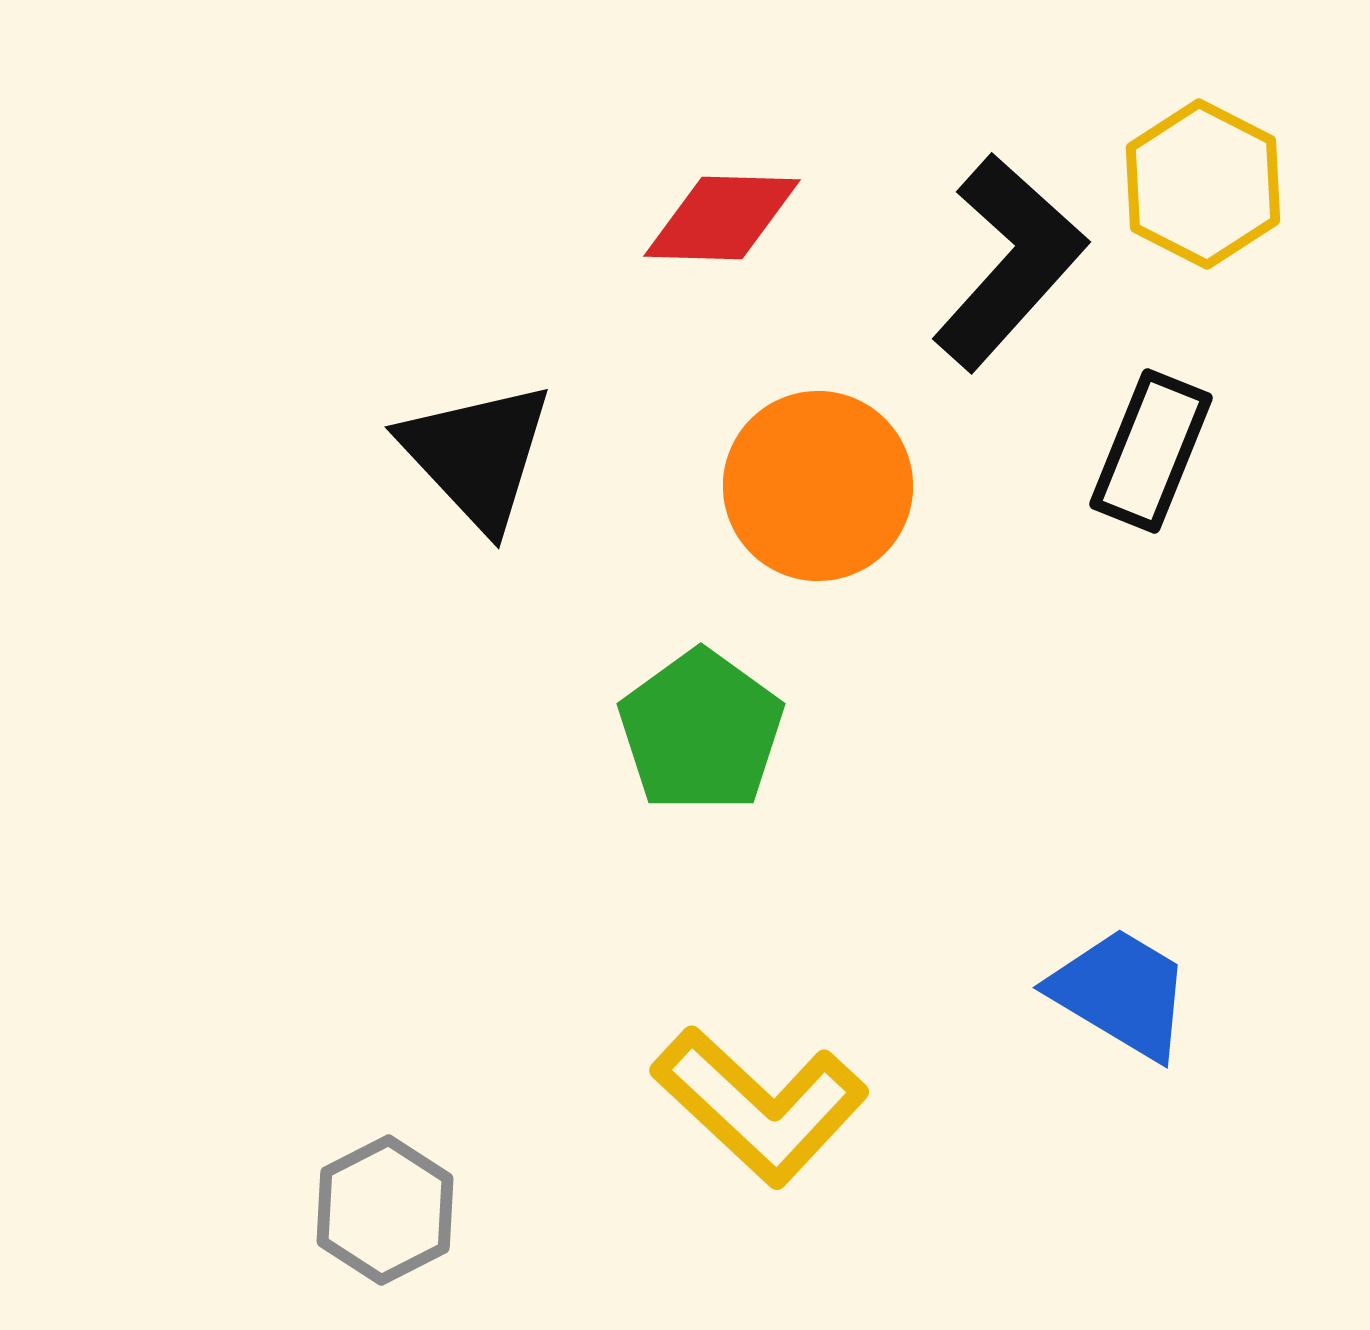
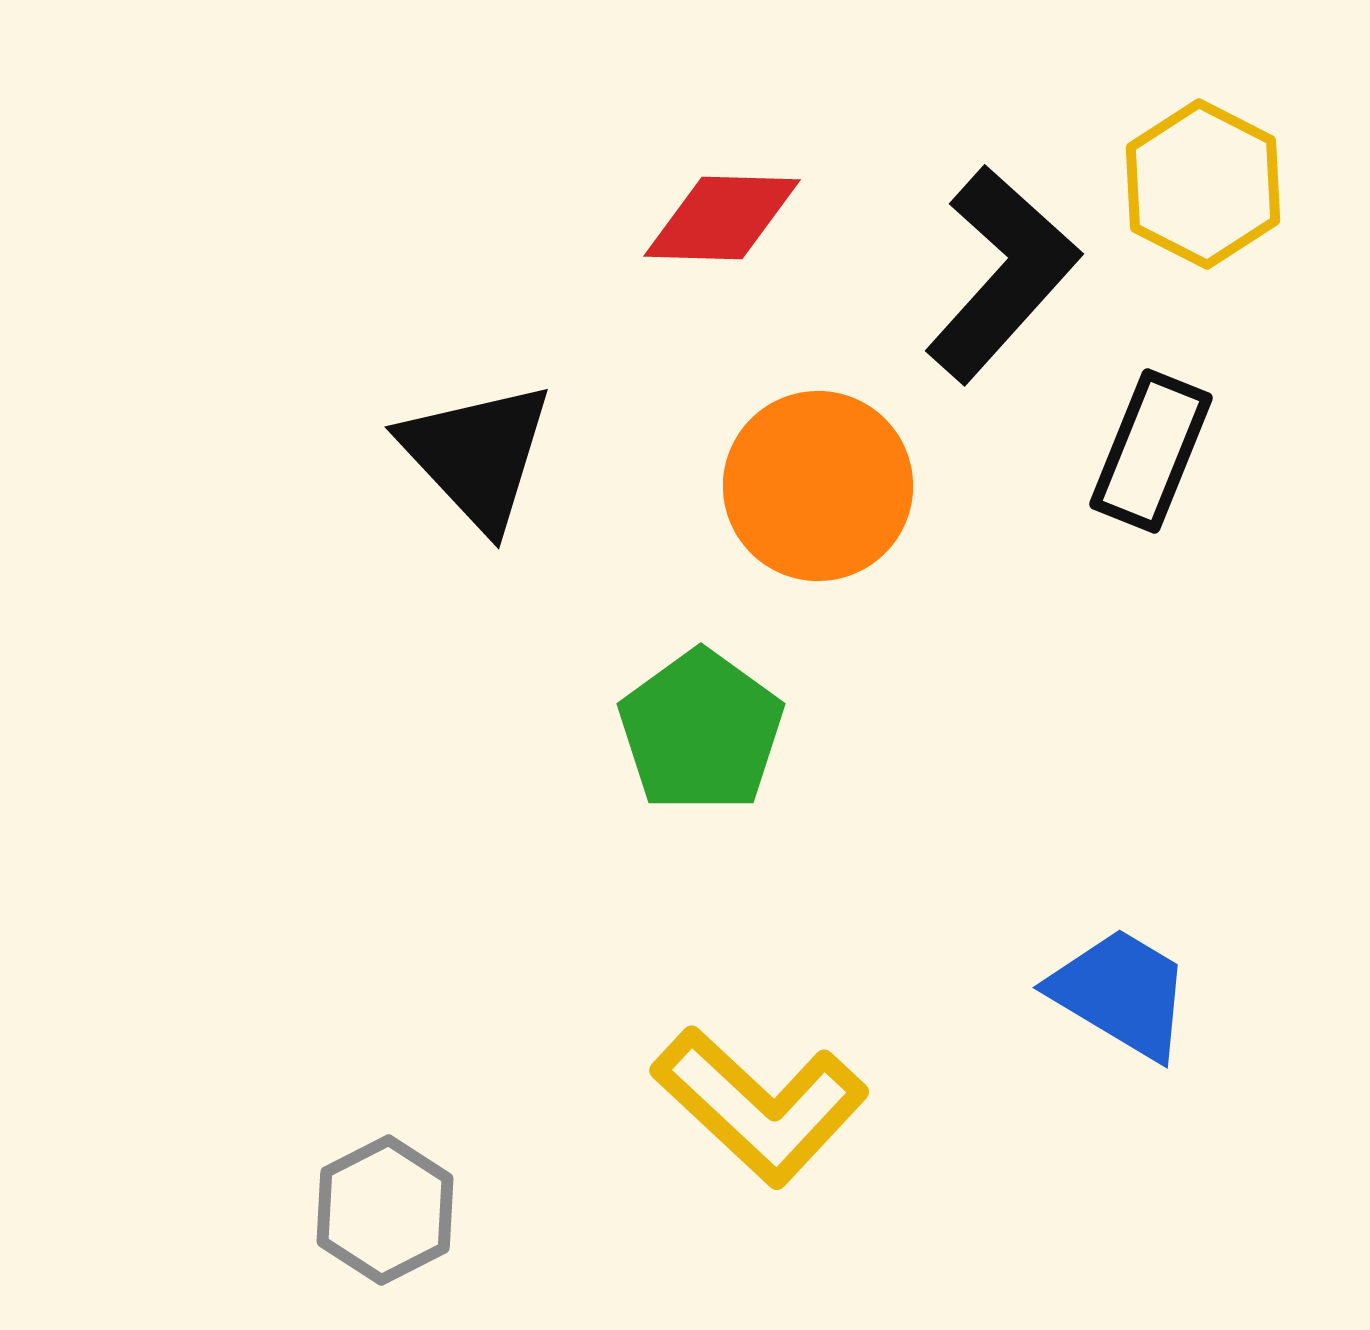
black L-shape: moved 7 px left, 12 px down
